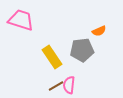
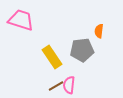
orange semicircle: rotated 120 degrees clockwise
